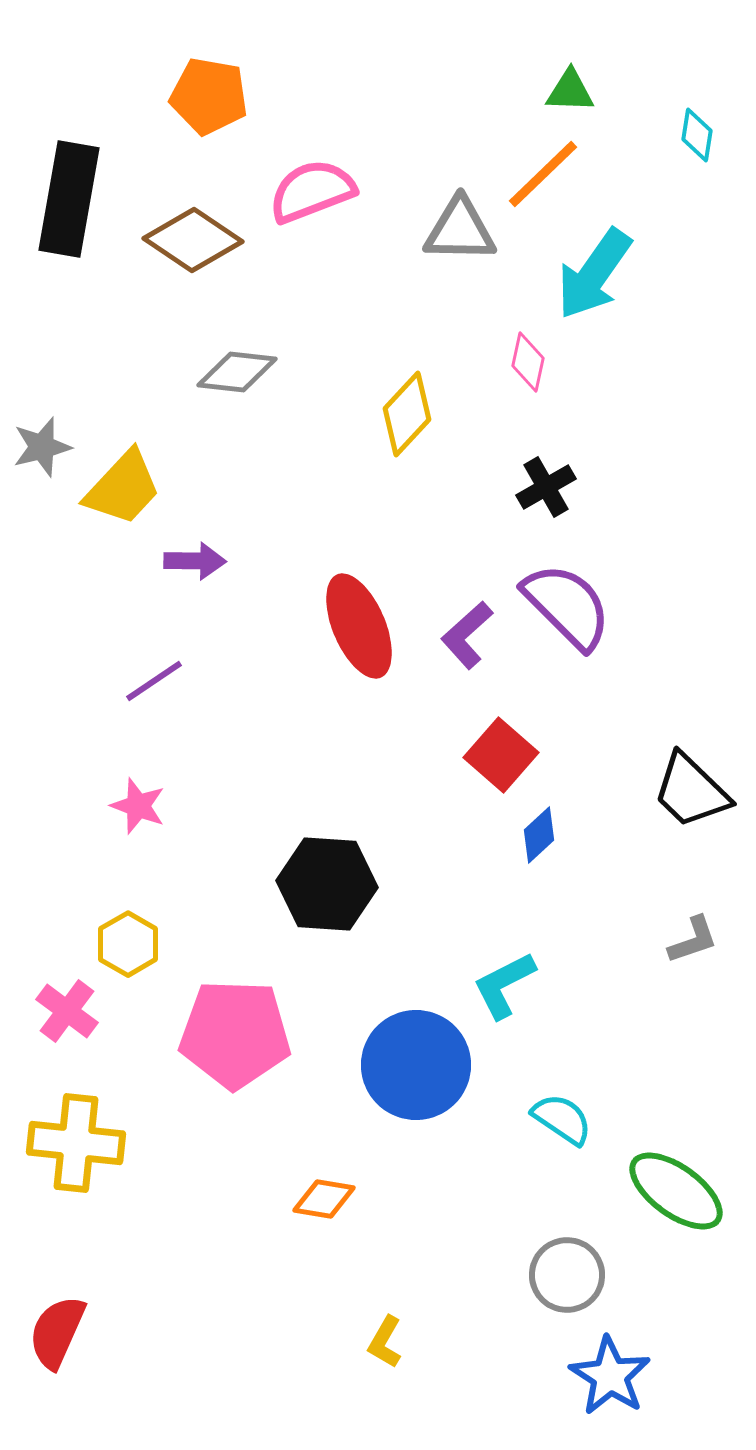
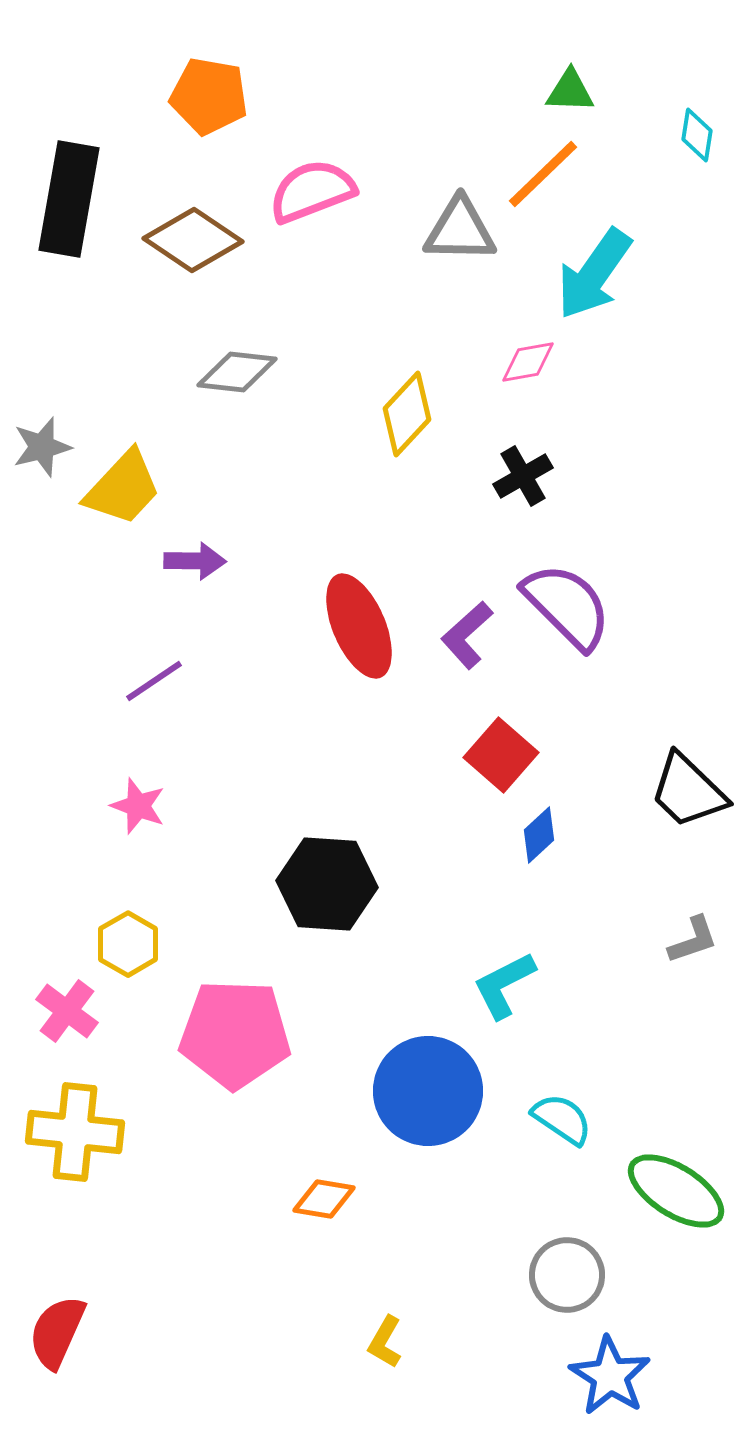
pink diamond: rotated 68 degrees clockwise
black cross: moved 23 px left, 11 px up
black trapezoid: moved 3 px left
blue circle: moved 12 px right, 26 px down
yellow cross: moved 1 px left, 11 px up
green ellipse: rotated 4 degrees counterclockwise
